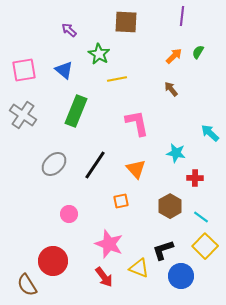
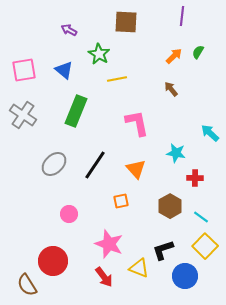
purple arrow: rotated 14 degrees counterclockwise
blue circle: moved 4 px right
